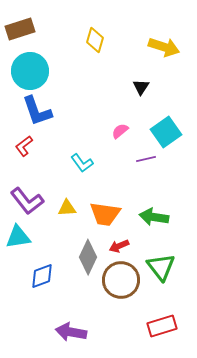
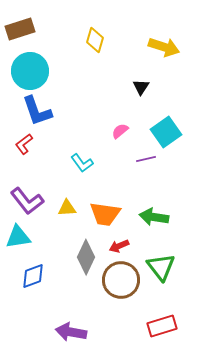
red L-shape: moved 2 px up
gray diamond: moved 2 px left
blue diamond: moved 9 px left
